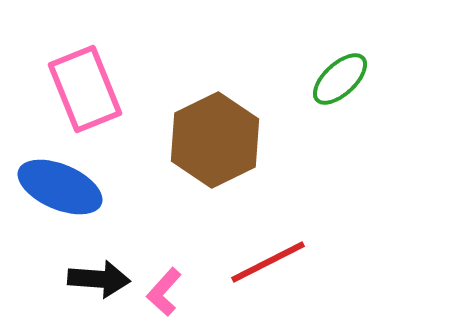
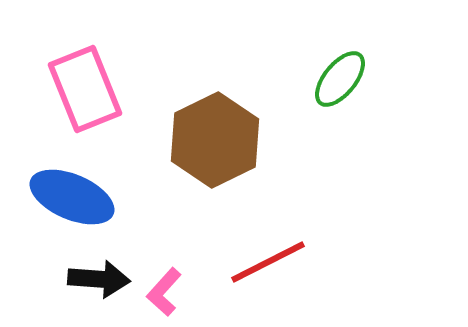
green ellipse: rotated 8 degrees counterclockwise
blue ellipse: moved 12 px right, 10 px down
